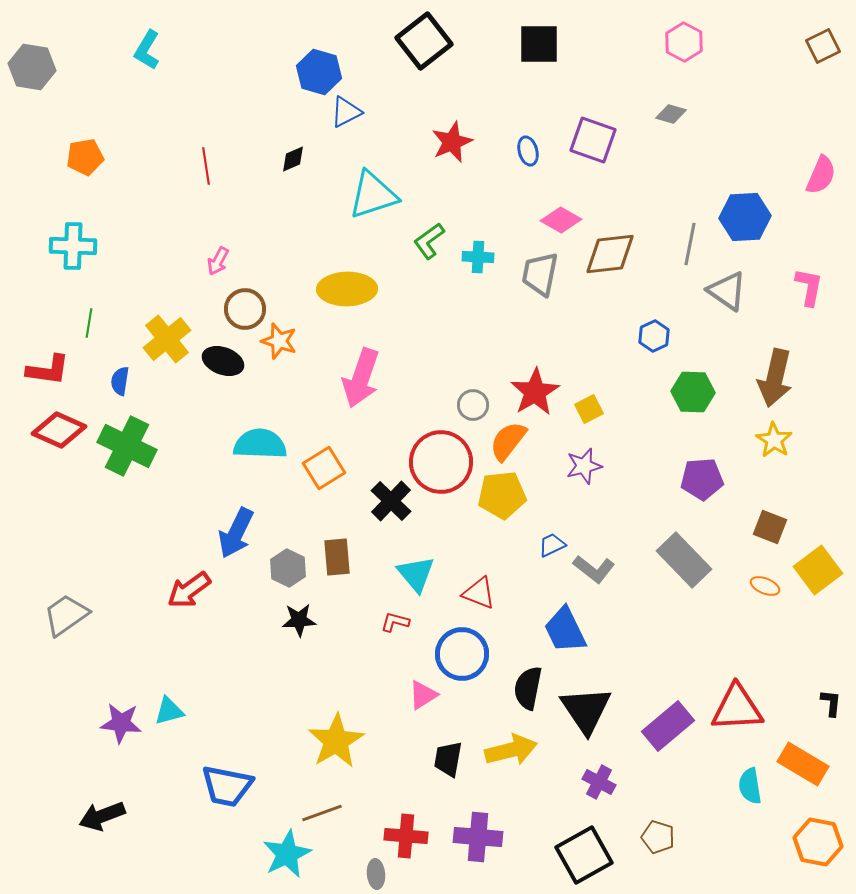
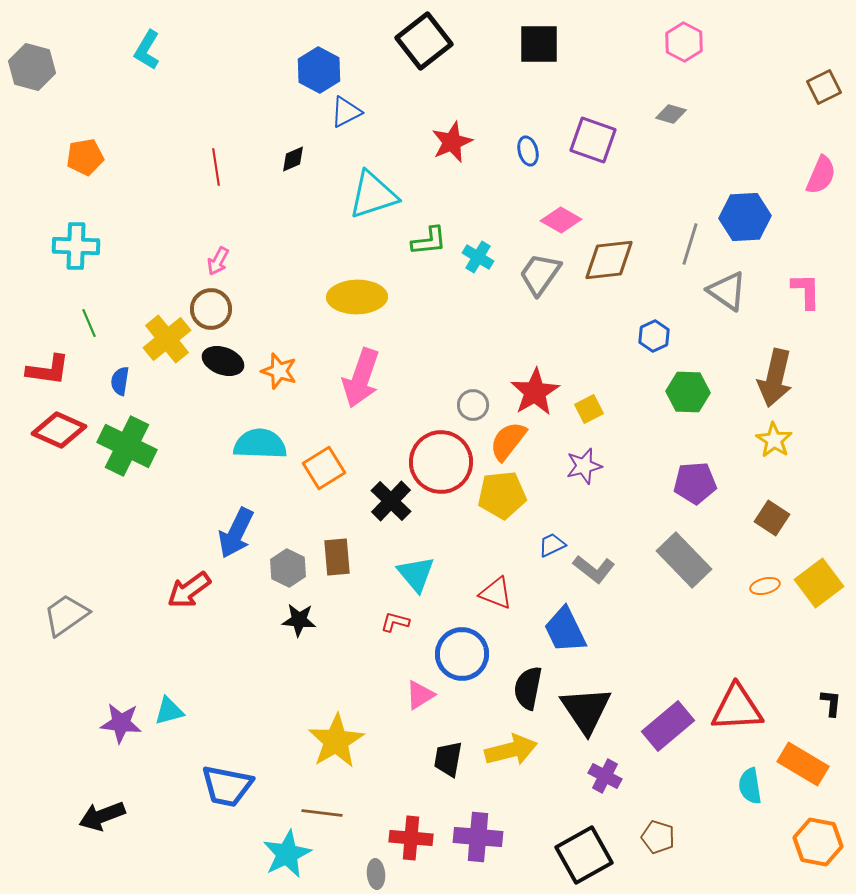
brown square at (823, 46): moved 1 px right, 41 px down
gray hexagon at (32, 67): rotated 6 degrees clockwise
blue hexagon at (319, 72): moved 2 px up; rotated 12 degrees clockwise
red line at (206, 166): moved 10 px right, 1 px down
green L-shape at (429, 241): rotated 150 degrees counterclockwise
gray line at (690, 244): rotated 6 degrees clockwise
cyan cross at (73, 246): moved 3 px right
brown diamond at (610, 254): moved 1 px left, 6 px down
cyan cross at (478, 257): rotated 28 degrees clockwise
gray trapezoid at (540, 274): rotated 24 degrees clockwise
pink L-shape at (809, 287): moved 3 px left, 4 px down; rotated 12 degrees counterclockwise
yellow ellipse at (347, 289): moved 10 px right, 8 px down
brown circle at (245, 309): moved 34 px left
green line at (89, 323): rotated 32 degrees counterclockwise
orange star at (279, 341): moved 30 px down
green hexagon at (693, 392): moved 5 px left
purple pentagon at (702, 479): moved 7 px left, 4 px down
brown square at (770, 527): moved 2 px right, 9 px up; rotated 12 degrees clockwise
yellow square at (818, 570): moved 1 px right, 13 px down
orange ellipse at (765, 586): rotated 36 degrees counterclockwise
red triangle at (479, 593): moved 17 px right
black star at (299, 620): rotated 8 degrees clockwise
pink triangle at (423, 695): moved 3 px left
purple cross at (599, 782): moved 6 px right, 6 px up
brown line at (322, 813): rotated 27 degrees clockwise
red cross at (406, 836): moved 5 px right, 2 px down
